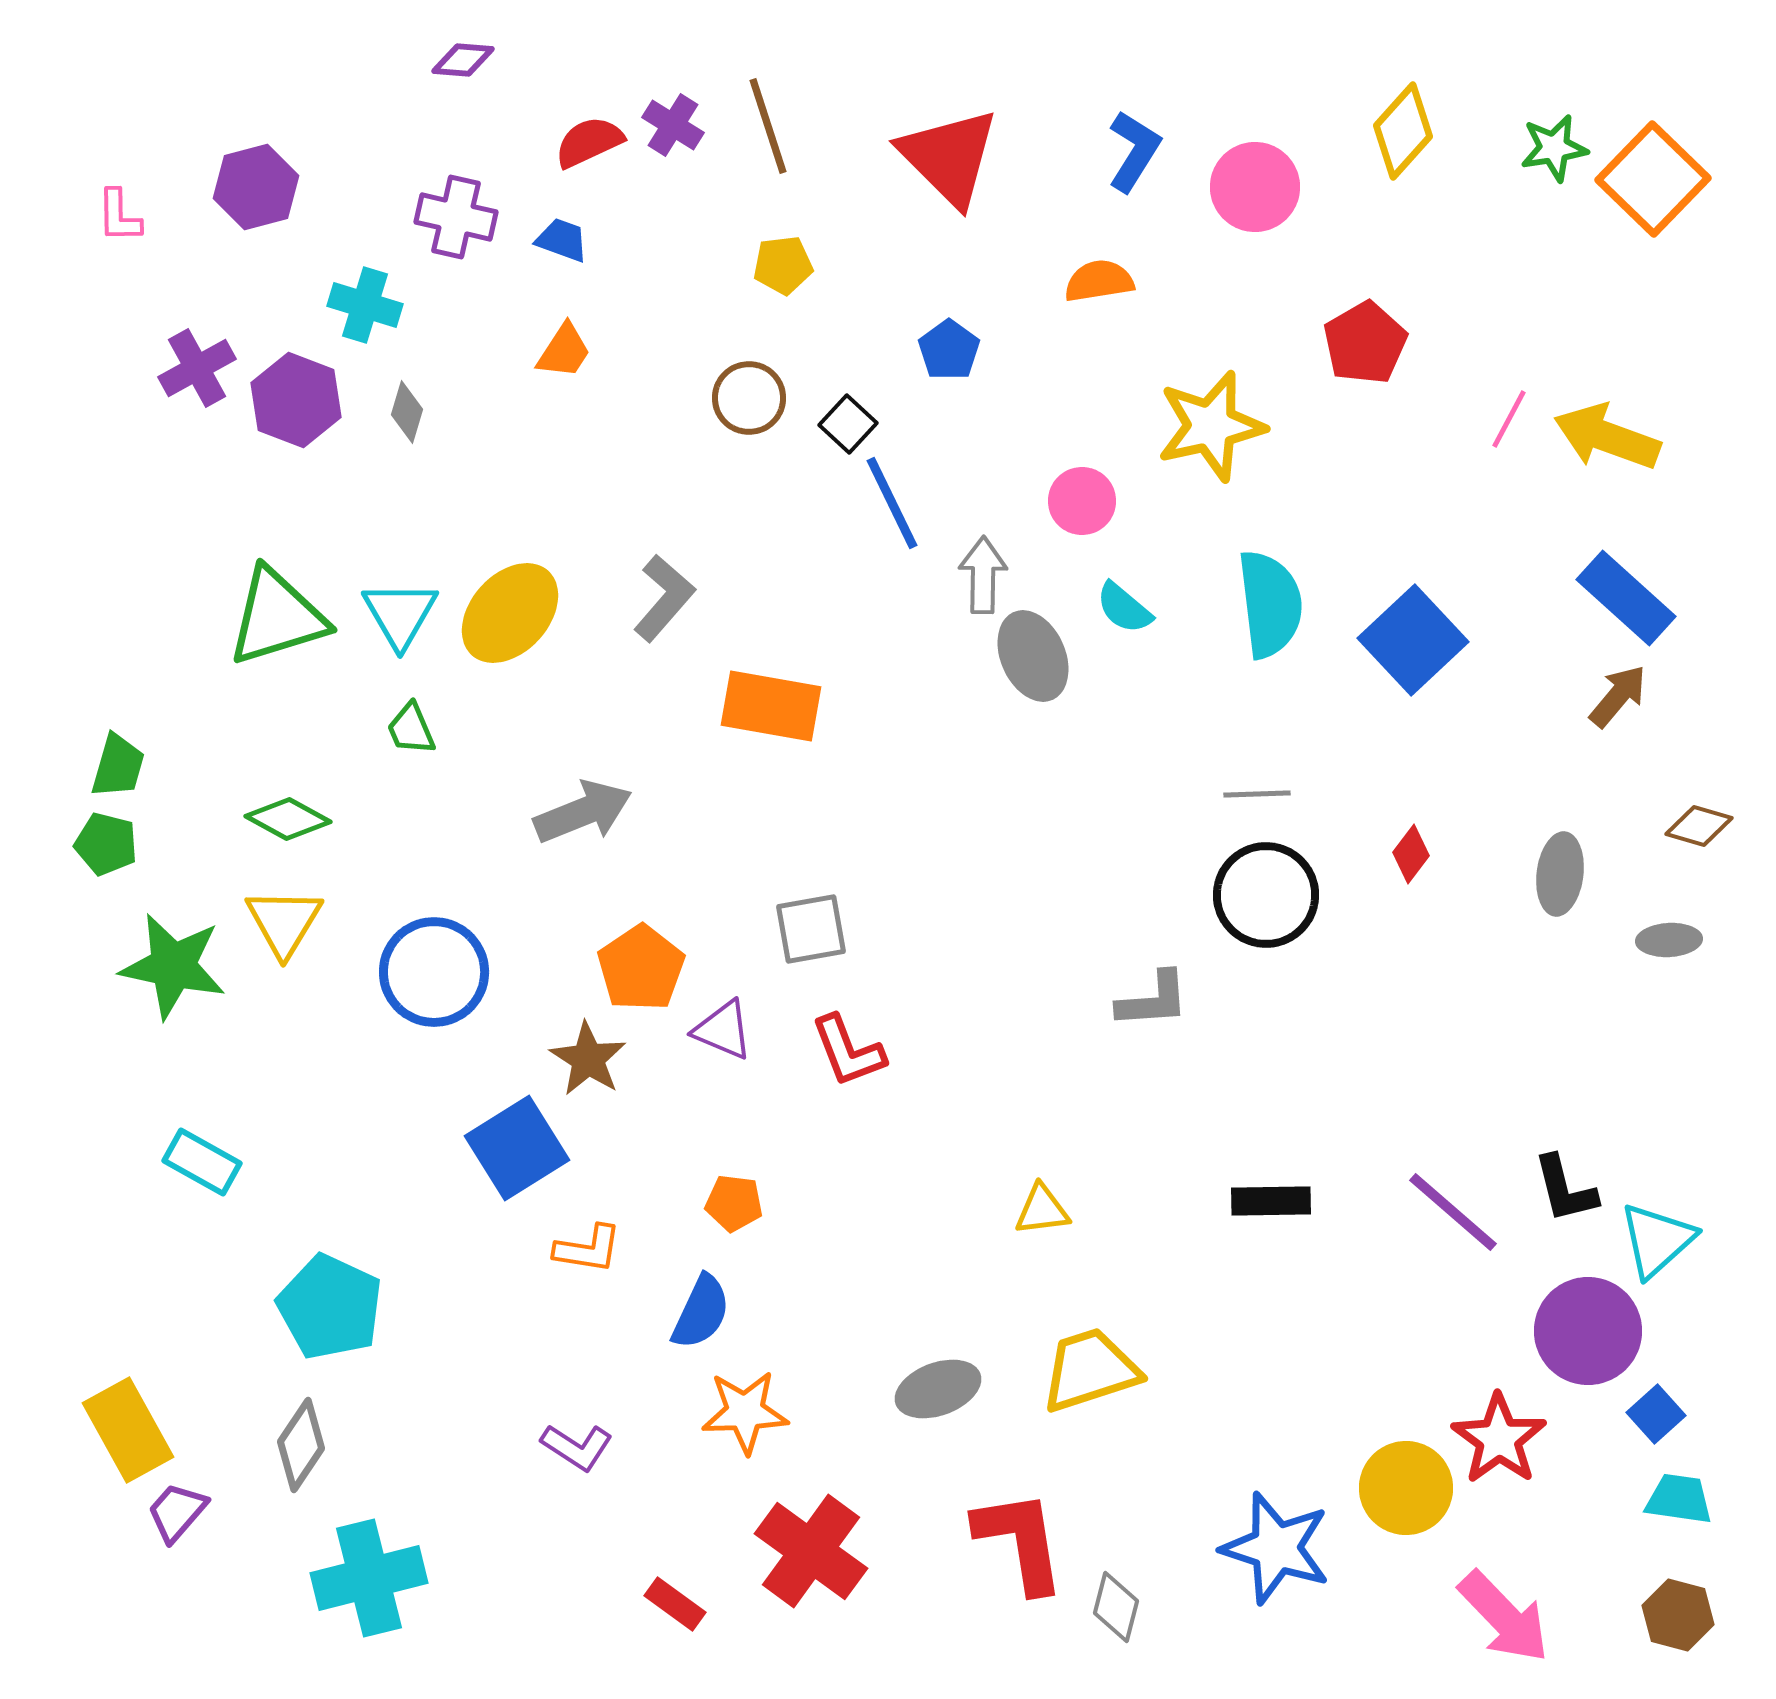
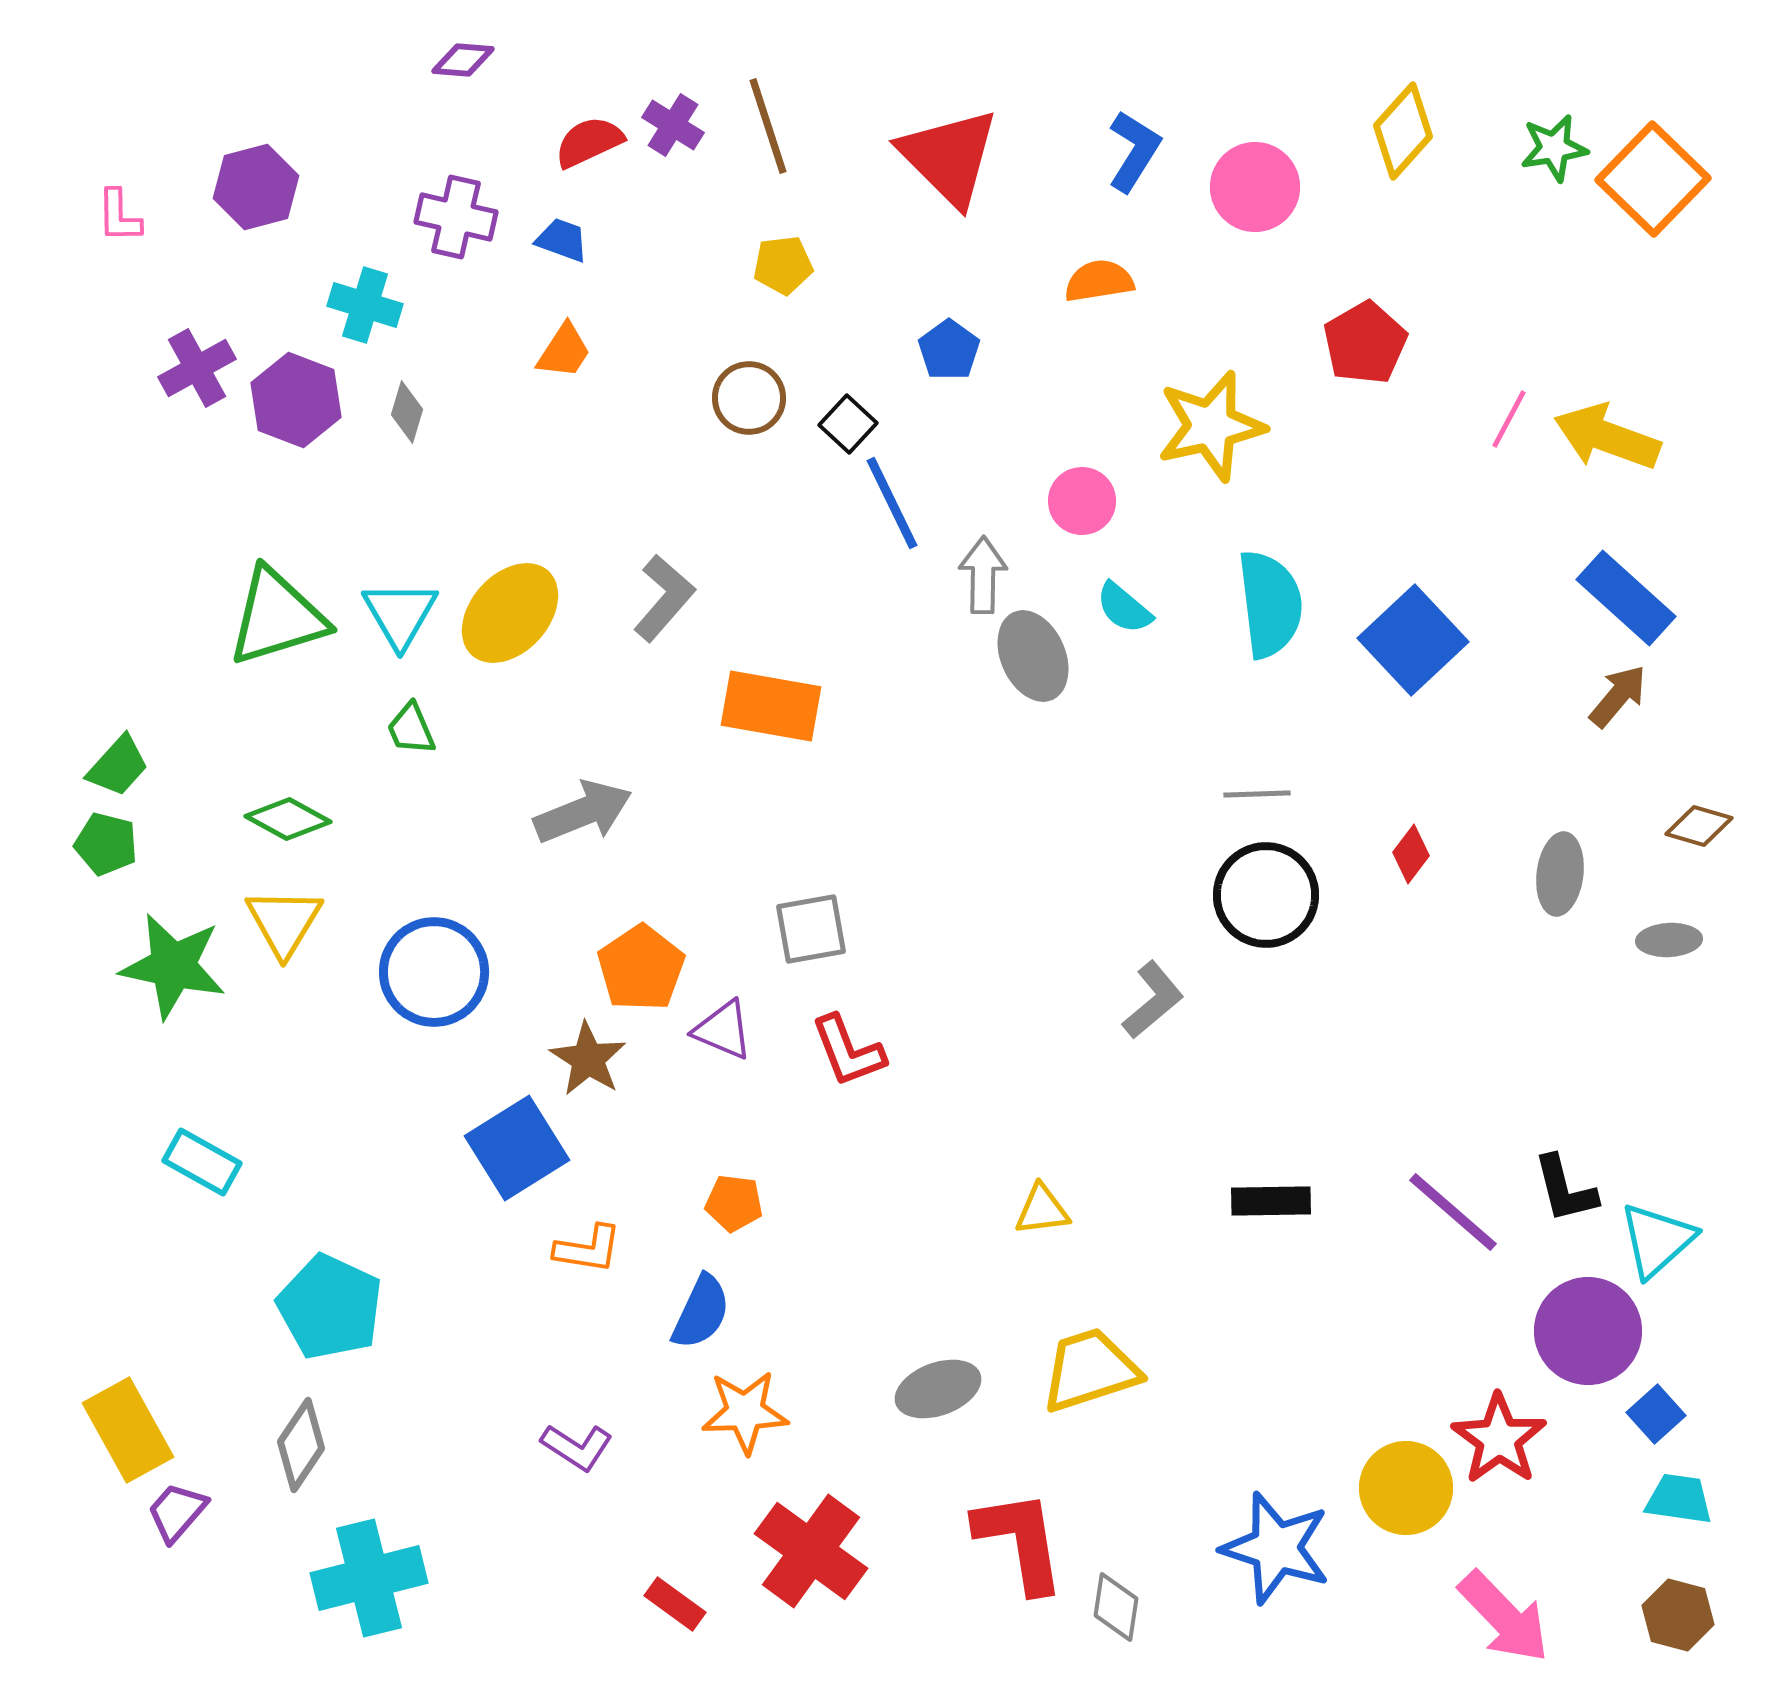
green trapezoid at (118, 766): rotated 26 degrees clockwise
gray L-shape at (1153, 1000): rotated 36 degrees counterclockwise
gray diamond at (1116, 1607): rotated 6 degrees counterclockwise
